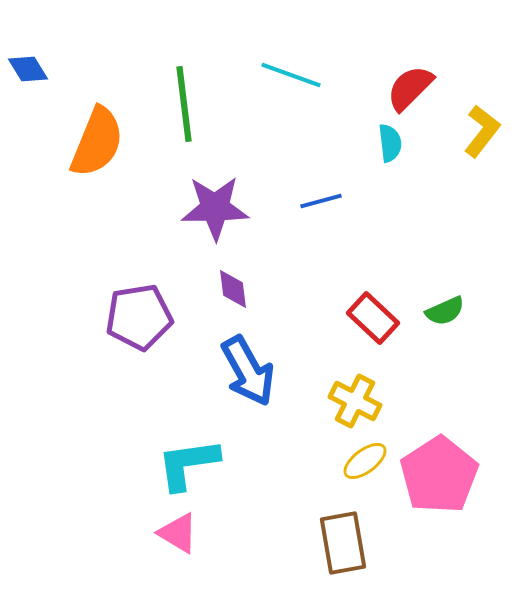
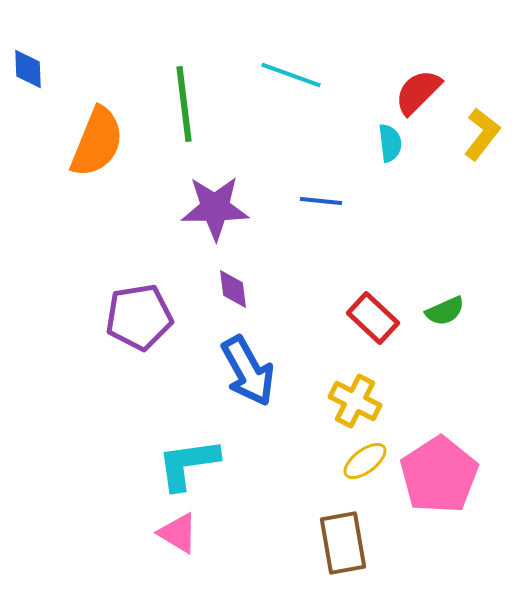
blue diamond: rotated 30 degrees clockwise
red semicircle: moved 8 px right, 4 px down
yellow L-shape: moved 3 px down
blue line: rotated 21 degrees clockwise
